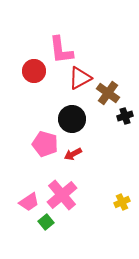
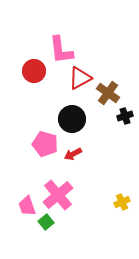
pink cross: moved 4 px left
pink trapezoid: moved 2 px left, 4 px down; rotated 105 degrees clockwise
